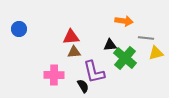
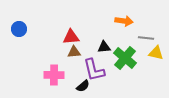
black triangle: moved 6 px left, 2 px down
yellow triangle: rotated 28 degrees clockwise
purple L-shape: moved 2 px up
black semicircle: rotated 80 degrees clockwise
